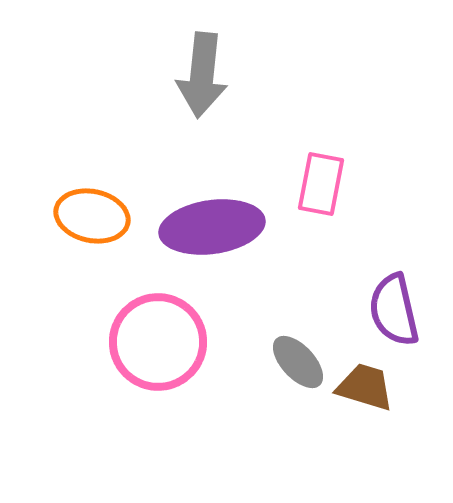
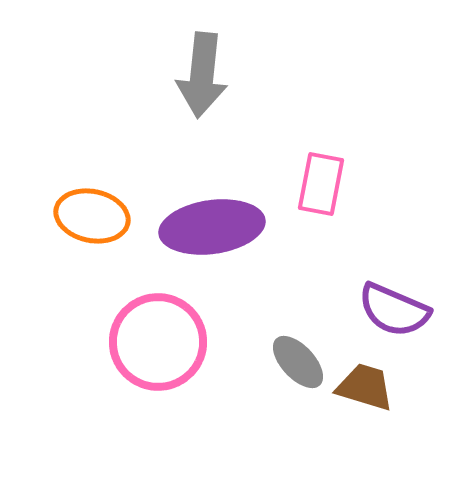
purple semicircle: rotated 54 degrees counterclockwise
